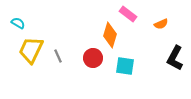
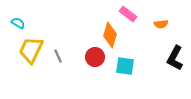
orange semicircle: rotated 16 degrees clockwise
red circle: moved 2 px right, 1 px up
